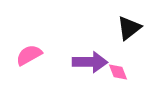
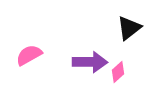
pink diamond: rotated 70 degrees clockwise
